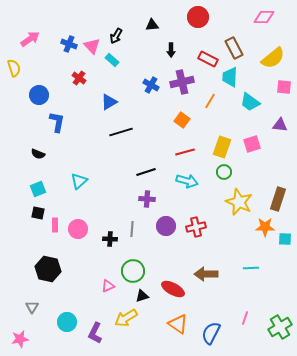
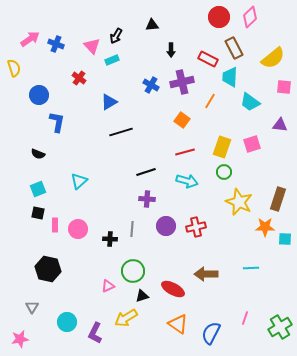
red circle at (198, 17): moved 21 px right
pink diamond at (264, 17): moved 14 px left; rotated 45 degrees counterclockwise
blue cross at (69, 44): moved 13 px left
cyan rectangle at (112, 60): rotated 64 degrees counterclockwise
